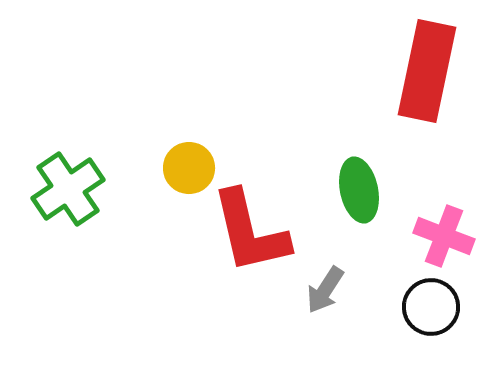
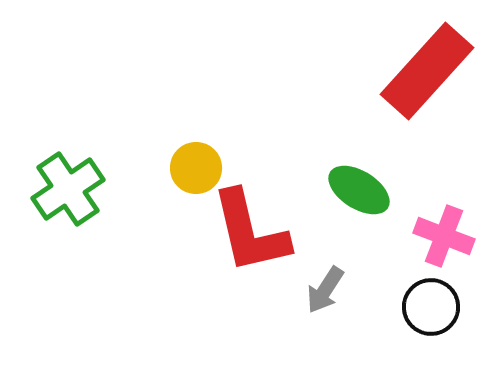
red rectangle: rotated 30 degrees clockwise
yellow circle: moved 7 px right
green ellipse: rotated 46 degrees counterclockwise
